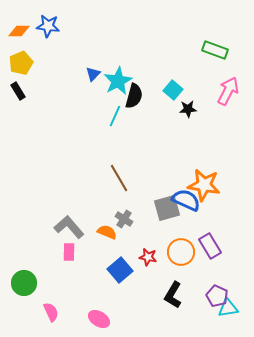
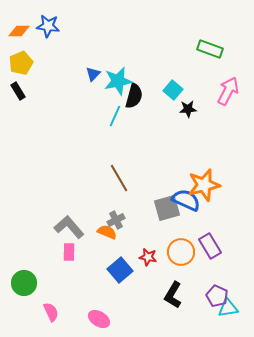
green rectangle: moved 5 px left, 1 px up
cyan star: rotated 16 degrees clockwise
orange star: rotated 24 degrees counterclockwise
gray cross: moved 8 px left, 1 px down; rotated 30 degrees clockwise
